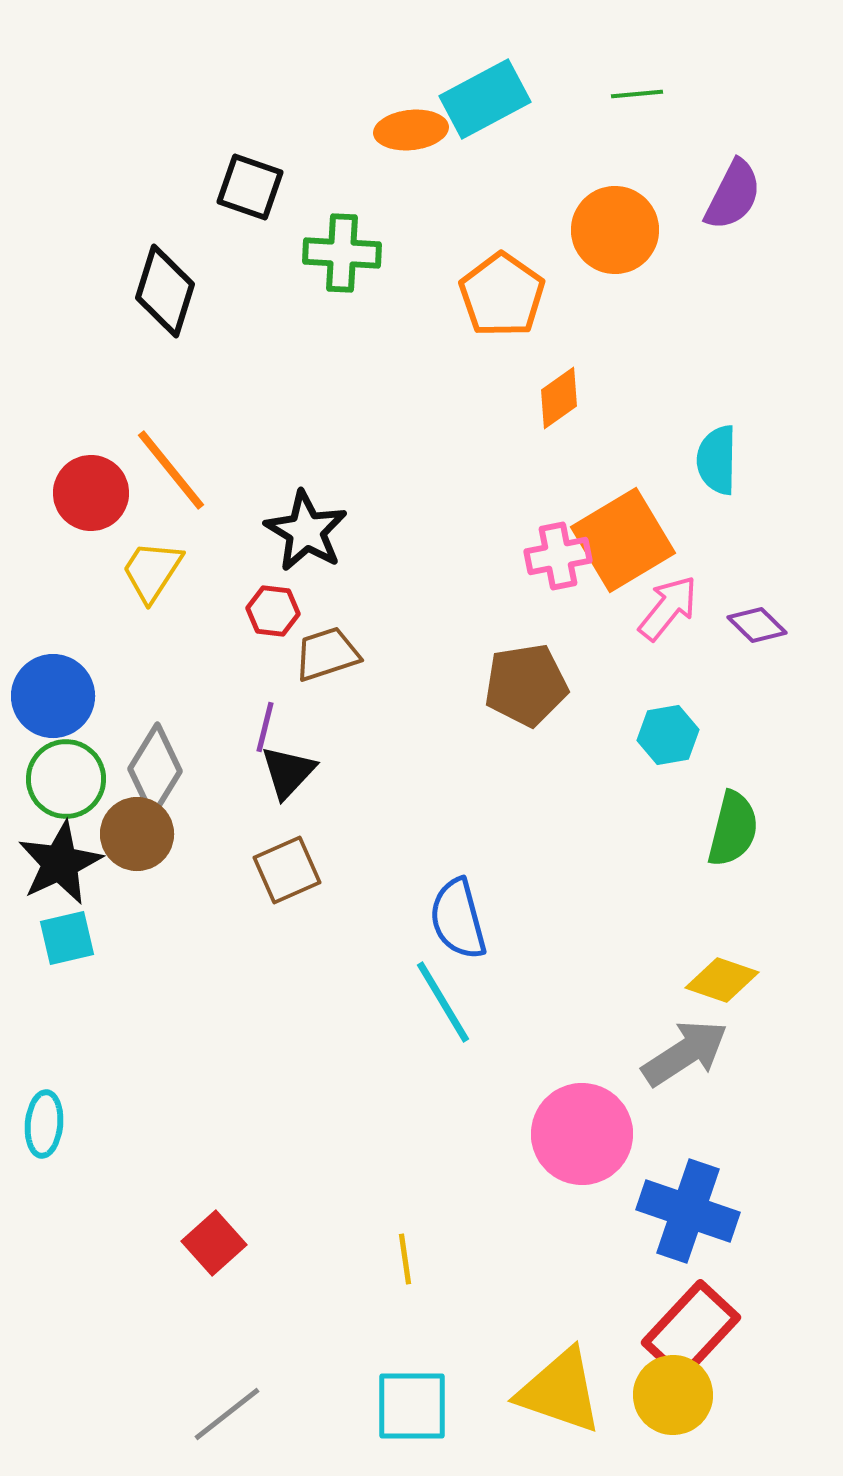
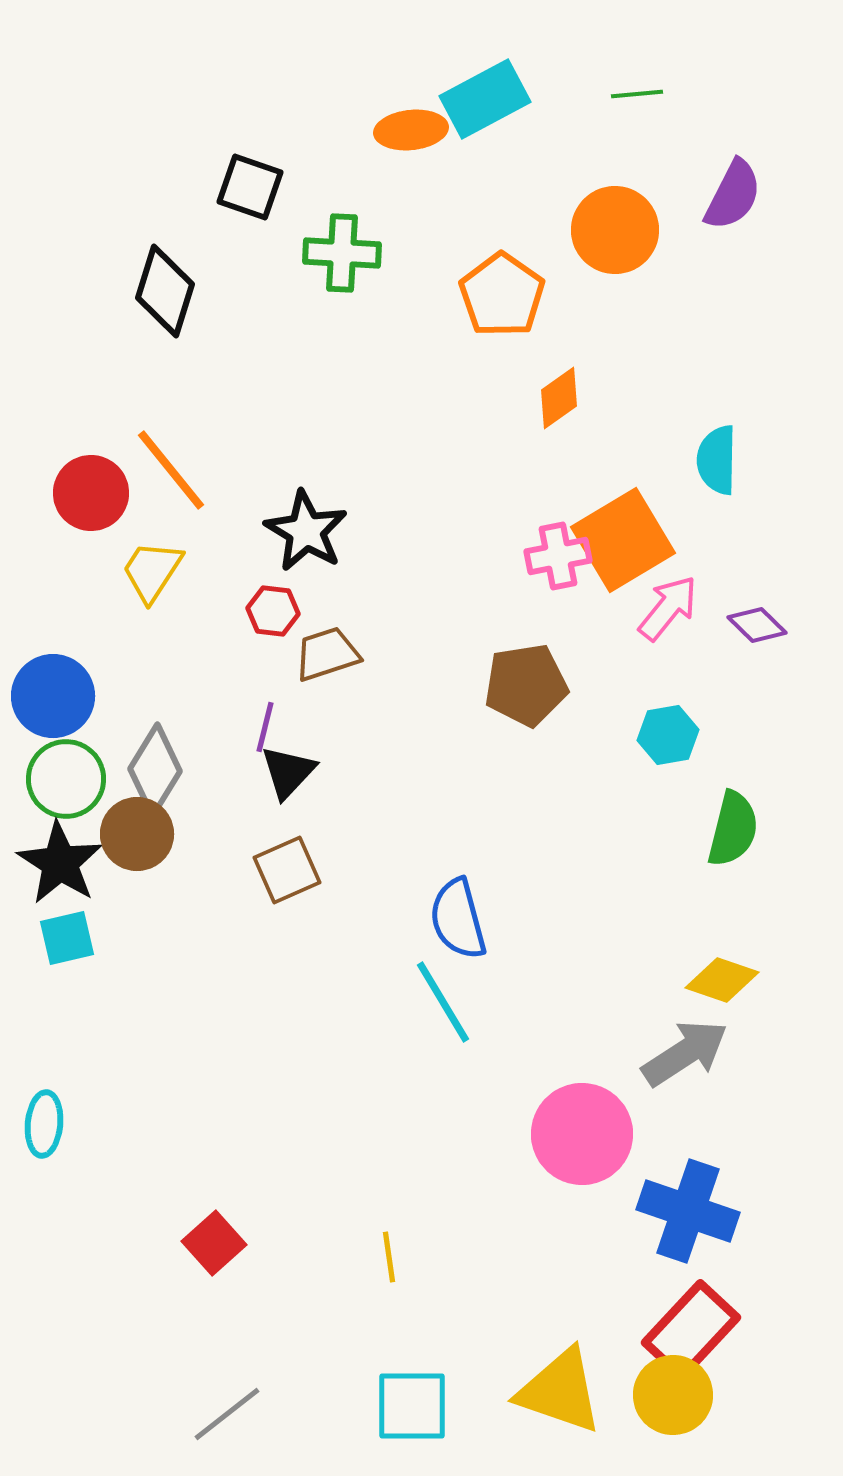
black star at (60, 863): rotated 14 degrees counterclockwise
yellow line at (405, 1259): moved 16 px left, 2 px up
